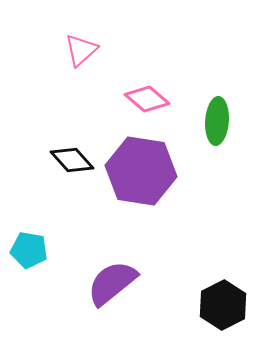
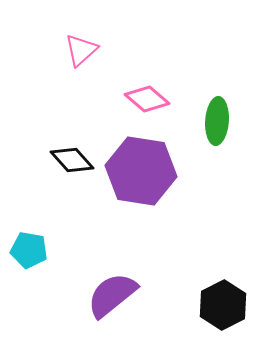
purple semicircle: moved 12 px down
